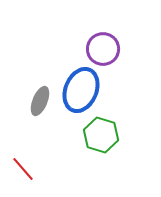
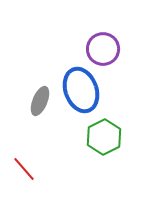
blue ellipse: rotated 42 degrees counterclockwise
green hexagon: moved 3 px right, 2 px down; rotated 16 degrees clockwise
red line: moved 1 px right
